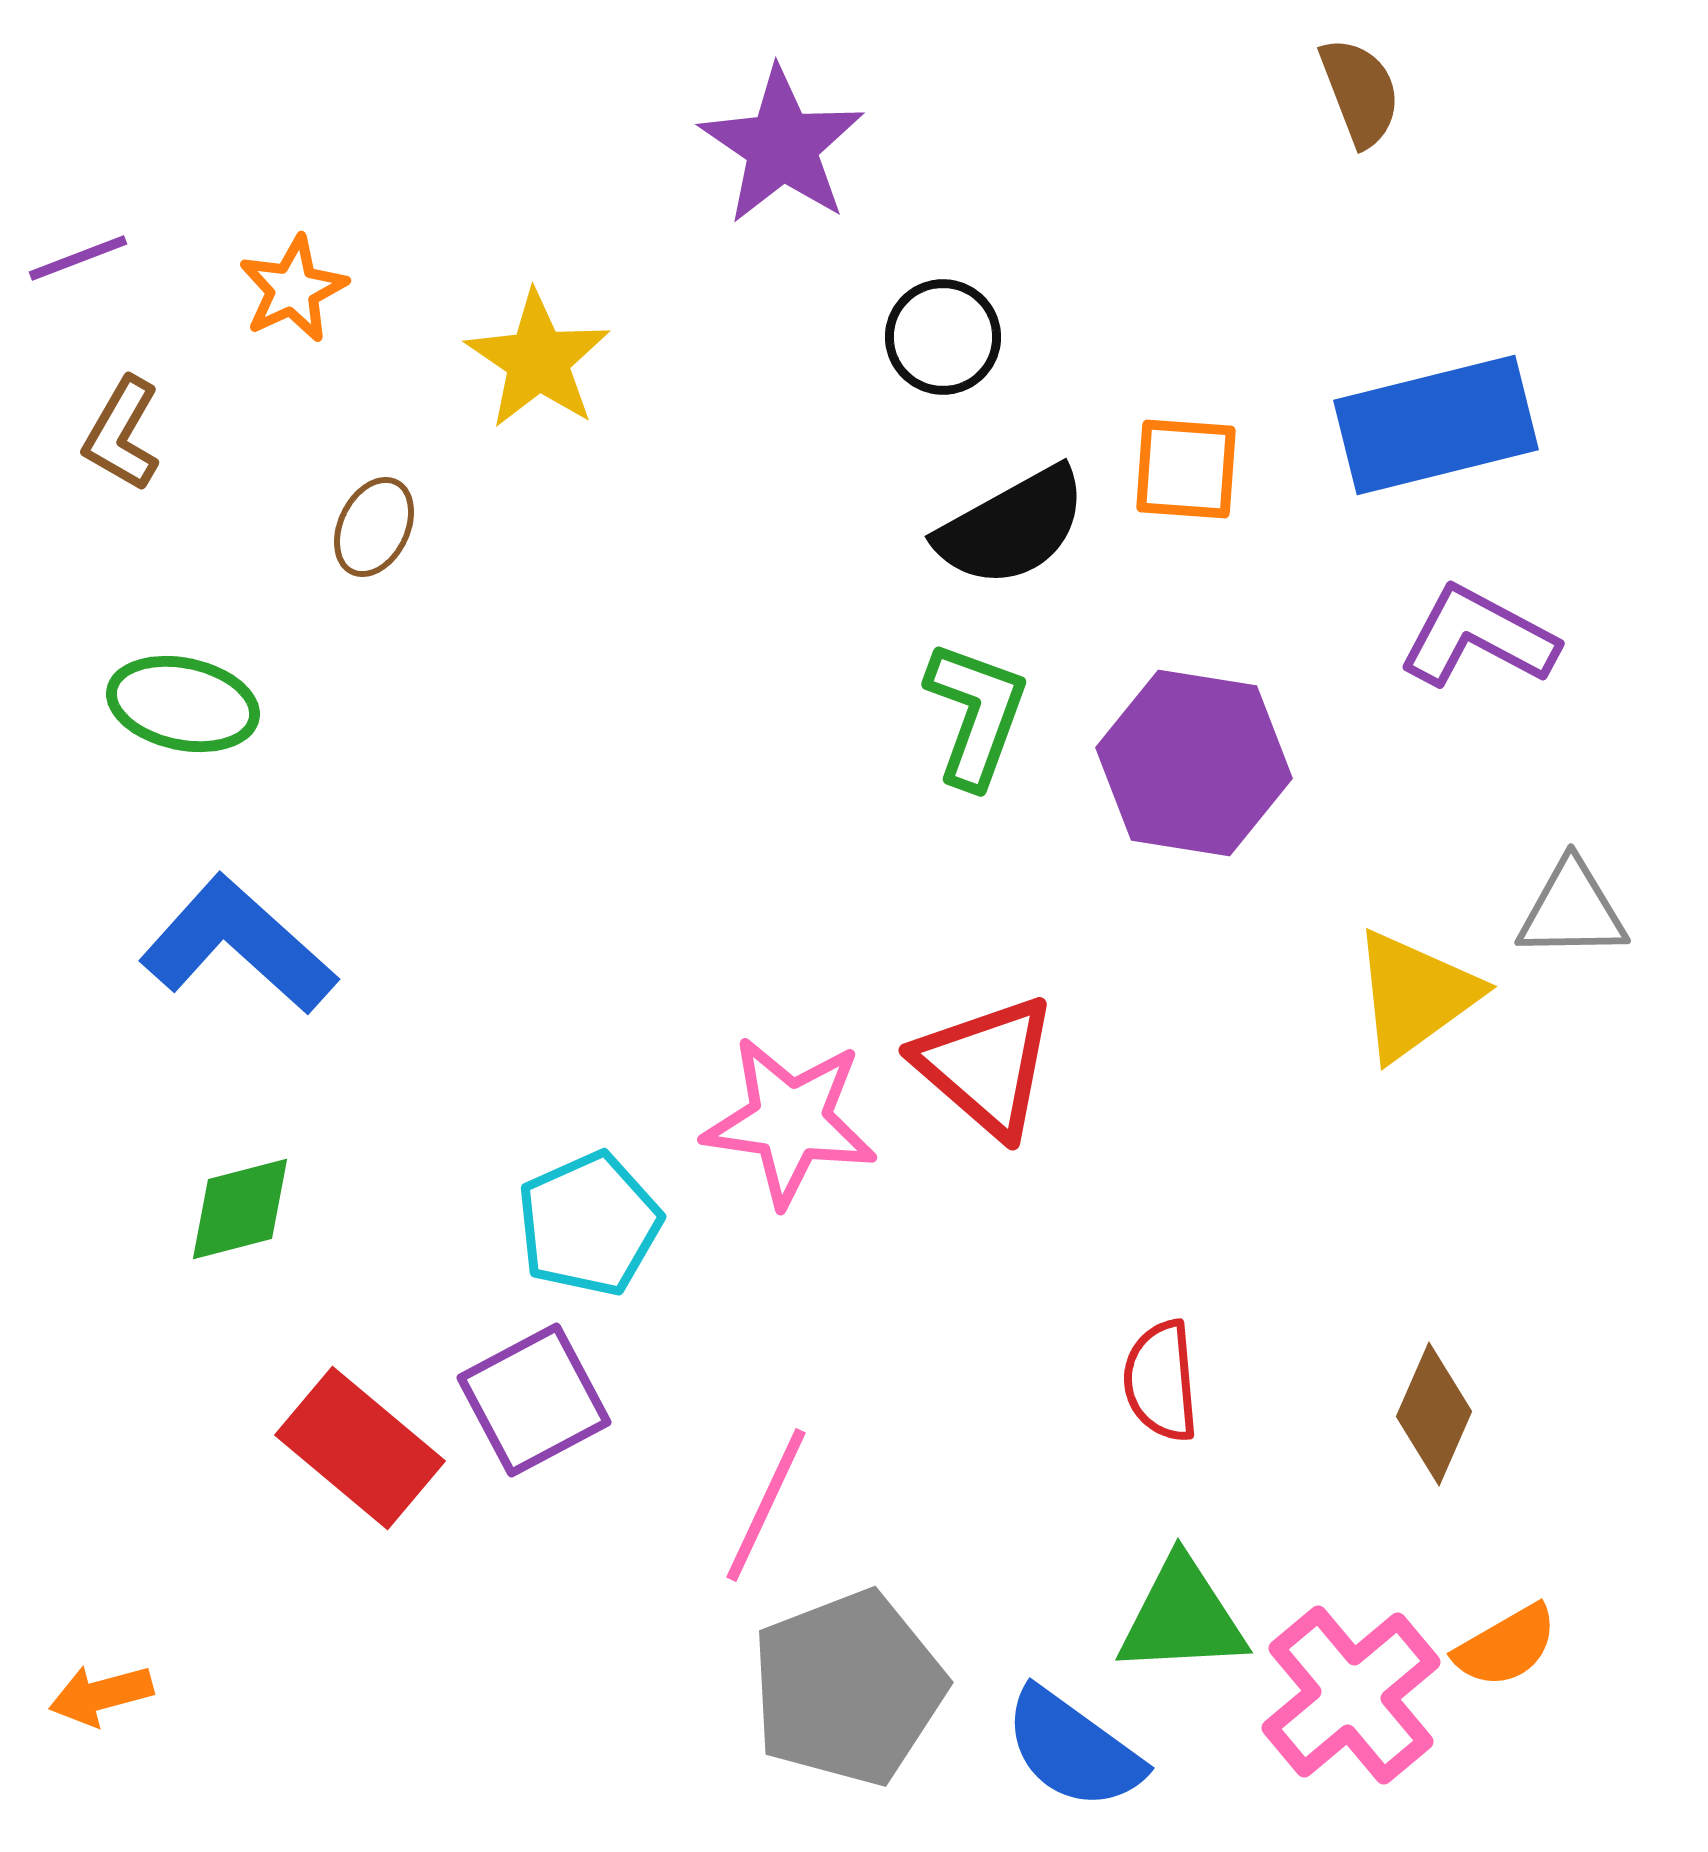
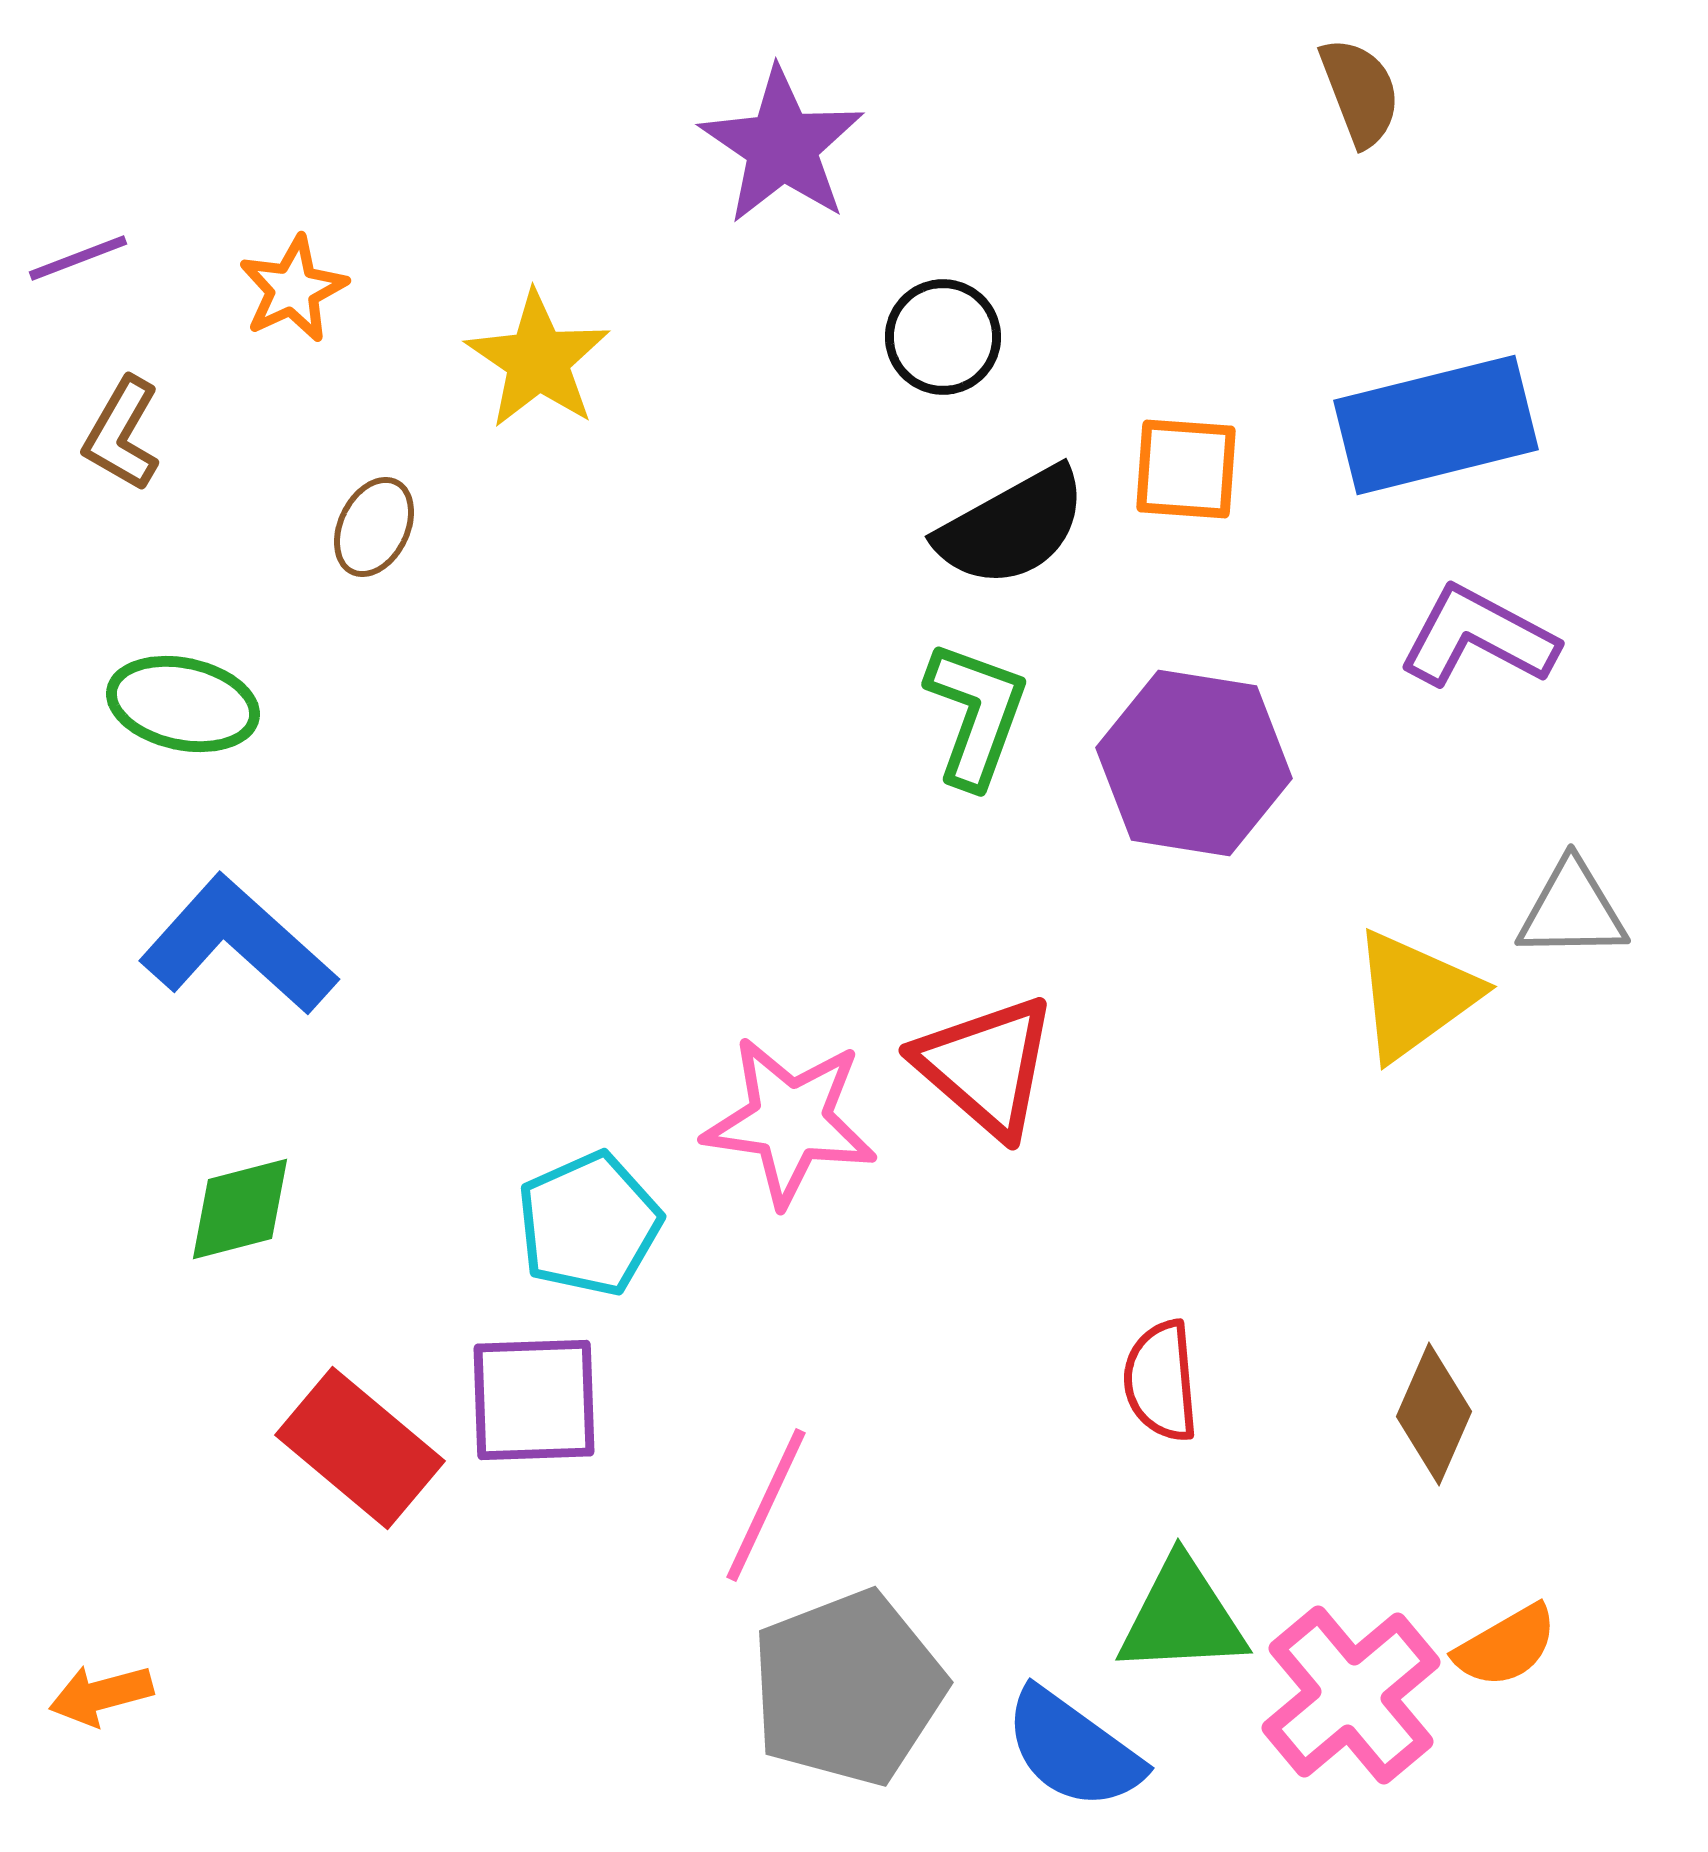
purple square: rotated 26 degrees clockwise
